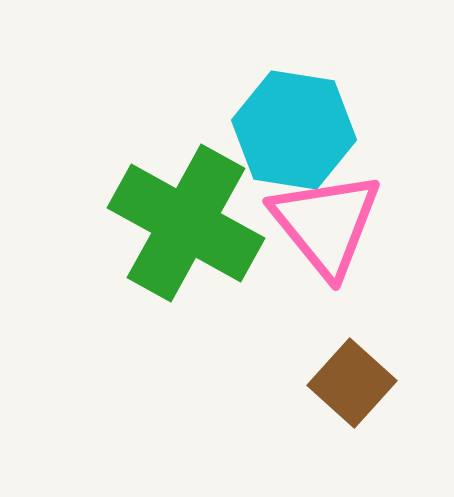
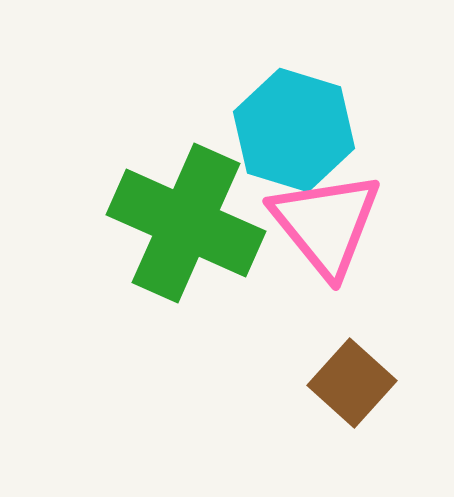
cyan hexagon: rotated 8 degrees clockwise
green cross: rotated 5 degrees counterclockwise
